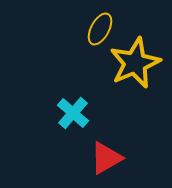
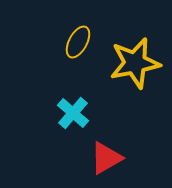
yellow ellipse: moved 22 px left, 13 px down
yellow star: rotated 12 degrees clockwise
